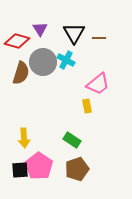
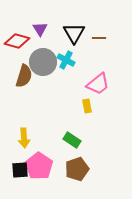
brown semicircle: moved 3 px right, 3 px down
